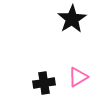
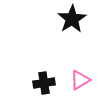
pink triangle: moved 2 px right, 3 px down
